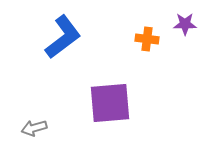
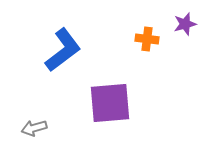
purple star: rotated 15 degrees counterclockwise
blue L-shape: moved 13 px down
